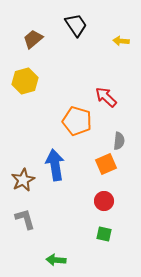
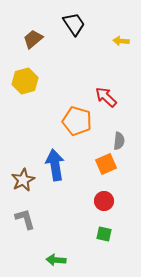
black trapezoid: moved 2 px left, 1 px up
